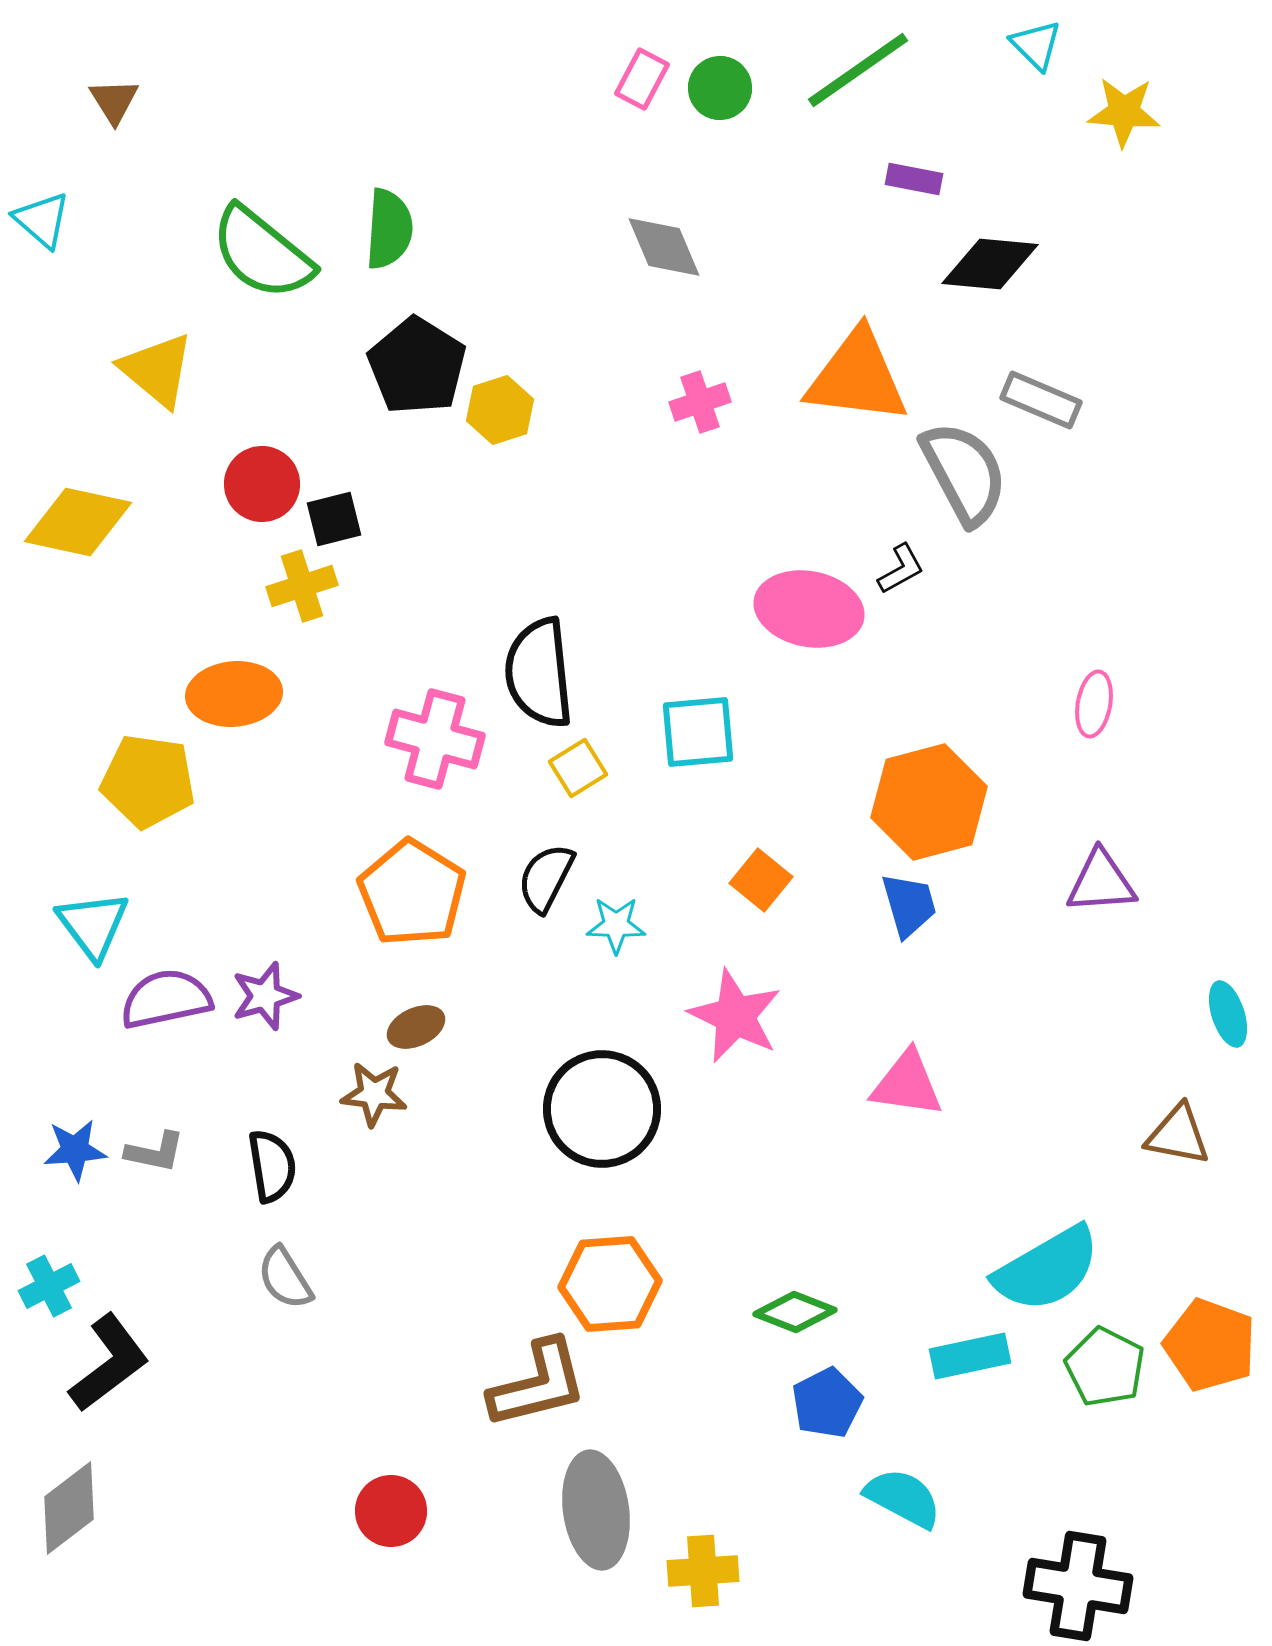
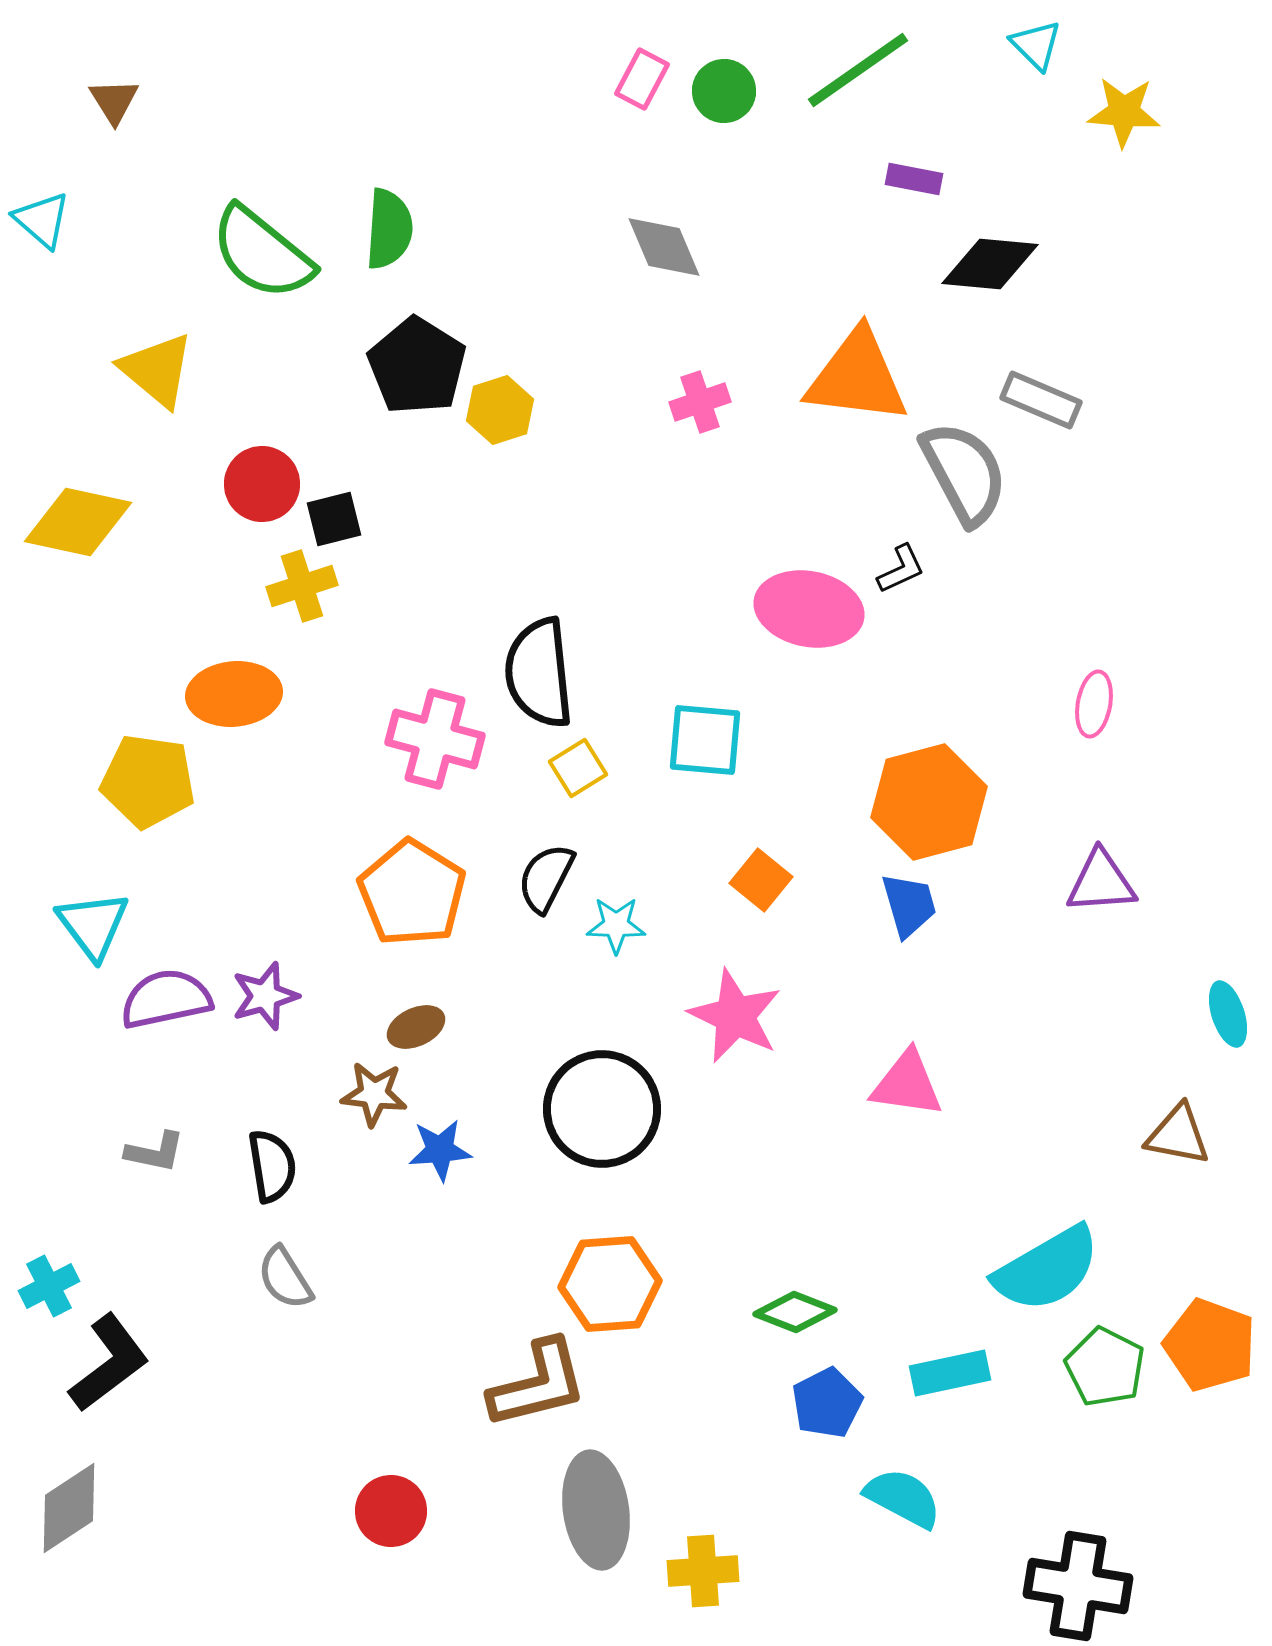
green circle at (720, 88): moved 4 px right, 3 px down
black L-shape at (901, 569): rotated 4 degrees clockwise
cyan square at (698, 732): moved 7 px right, 8 px down; rotated 10 degrees clockwise
blue star at (75, 1150): moved 365 px right
cyan rectangle at (970, 1356): moved 20 px left, 17 px down
gray diamond at (69, 1508): rotated 4 degrees clockwise
